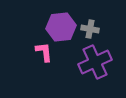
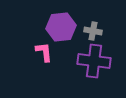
gray cross: moved 3 px right, 2 px down
purple cross: moved 1 px left, 1 px up; rotated 32 degrees clockwise
